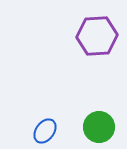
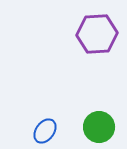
purple hexagon: moved 2 px up
